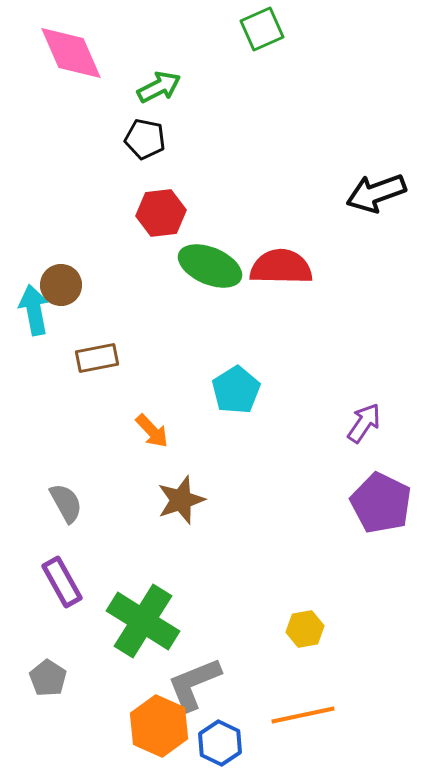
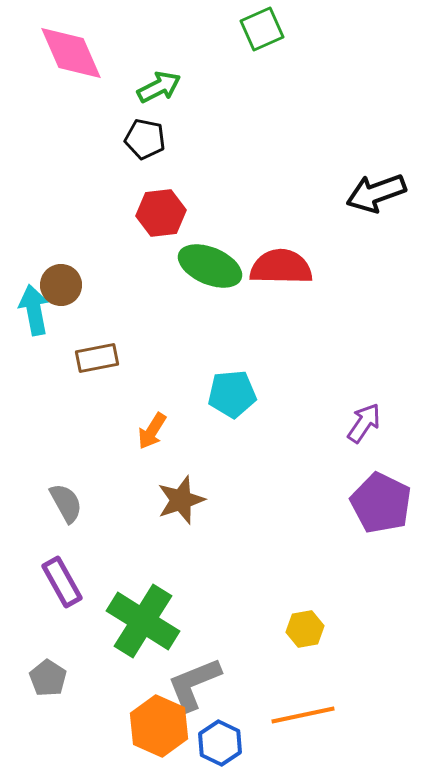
cyan pentagon: moved 4 px left, 4 px down; rotated 27 degrees clockwise
orange arrow: rotated 75 degrees clockwise
